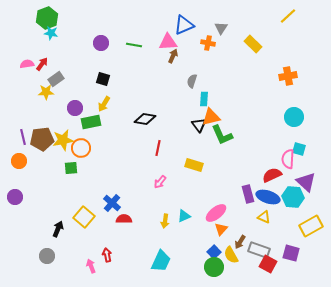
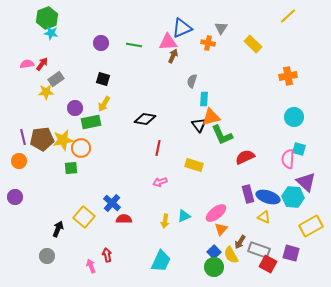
blue triangle at (184, 25): moved 2 px left, 3 px down
red semicircle at (272, 175): moved 27 px left, 18 px up
pink arrow at (160, 182): rotated 32 degrees clockwise
